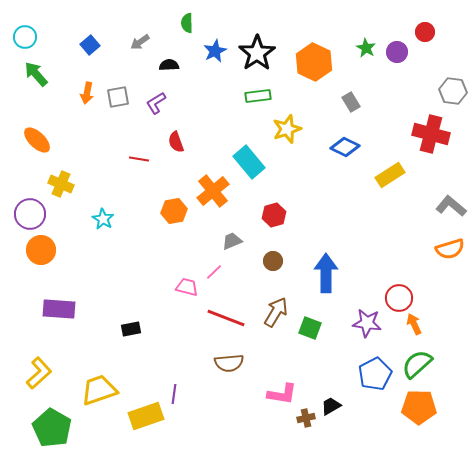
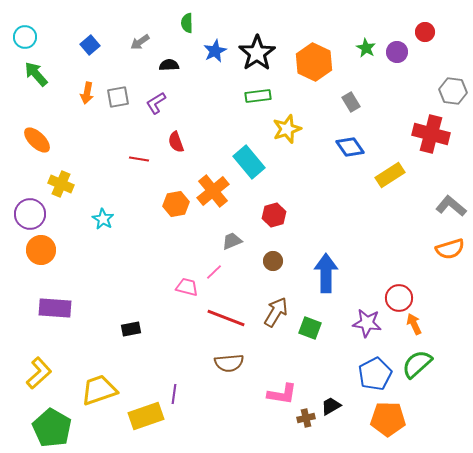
blue diamond at (345, 147): moved 5 px right; rotated 28 degrees clockwise
orange hexagon at (174, 211): moved 2 px right, 7 px up
purple rectangle at (59, 309): moved 4 px left, 1 px up
orange pentagon at (419, 407): moved 31 px left, 12 px down
